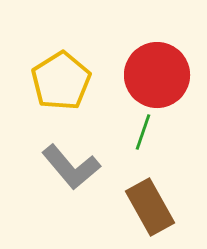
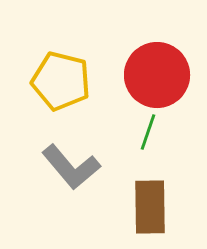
yellow pentagon: rotated 26 degrees counterclockwise
green line: moved 5 px right
brown rectangle: rotated 28 degrees clockwise
